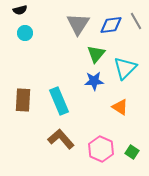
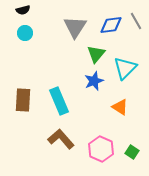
black semicircle: moved 3 px right
gray triangle: moved 3 px left, 3 px down
blue star: rotated 18 degrees counterclockwise
